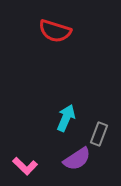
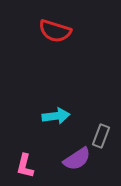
cyan arrow: moved 10 px left, 2 px up; rotated 60 degrees clockwise
gray rectangle: moved 2 px right, 2 px down
pink L-shape: rotated 60 degrees clockwise
